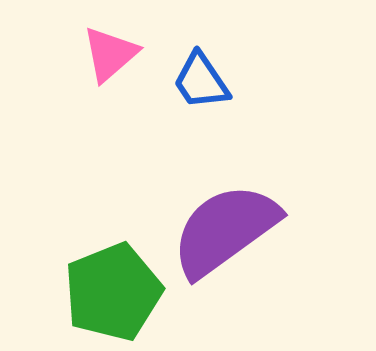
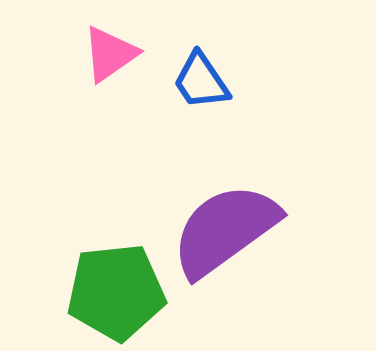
pink triangle: rotated 6 degrees clockwise
green pentagon: moved 3 px right; rotated 16 degrees clockwise
